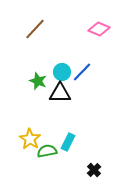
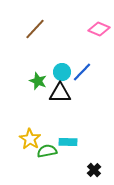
cyan rectangle: rotated 66 degrees clockwise
